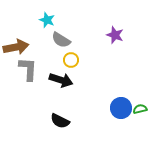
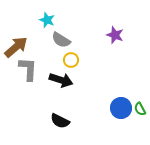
brown arrow: rotated 30 degrees counterclockwise
green semicircle: rotated 104 degrees counterclockwise
